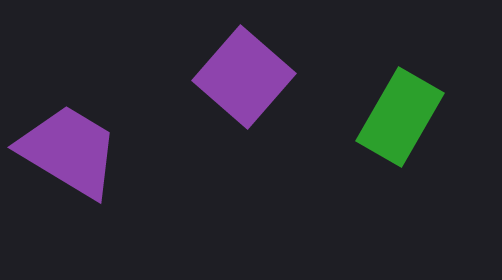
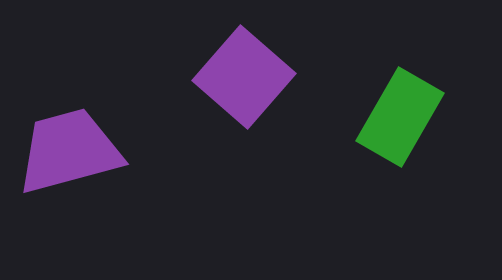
purple trapezoid: rotated 46 degrees counterclockwise
